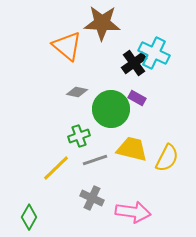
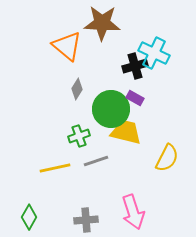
black cross: moved 1 px right, 3 px down; rotated 20 degrees clockwise
gray diamond: moved 3 px up; rotated 70 degrees counterclockwise
purple rectangle: moved 2 px left
yellow trapezoid: moved 6 px left, 17 px up
gray line: moved 1 px right, 1 px down
yellow line: moved 1 px left; rotated 32 degrees clockwise
gray cross: moved 6 px left, 22 px down; rotated 30 degrees counterclockwise
pink arrow: rotated 64 degrees clockwise
